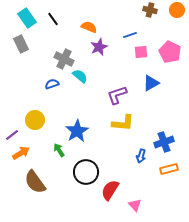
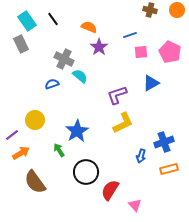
cyan rectangle: moved 3 px down
purple star: rotated 12 degrees counterclockwise
yellow L-shape: rotated 30 degrees counterclockwise
